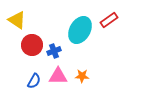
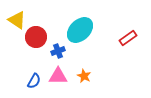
red rectangle: moved 19 px right, 18 px down
cyan ellipse: rotated 16 degrees clockwise
red circle: moved 4 px right, 8 px up
blue cross: moved 4 px right
orange star: moved 2 px right; rotated 24 degrees clockwise
